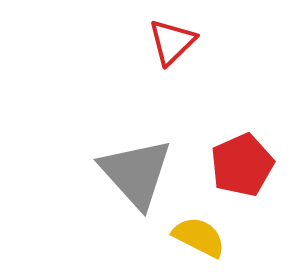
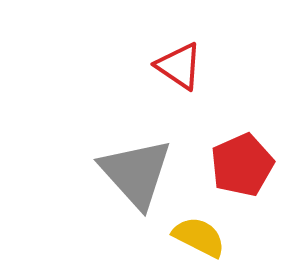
red triangle: moved 7 px right, 24 px down; rotated 42 degrees counterclockwise
